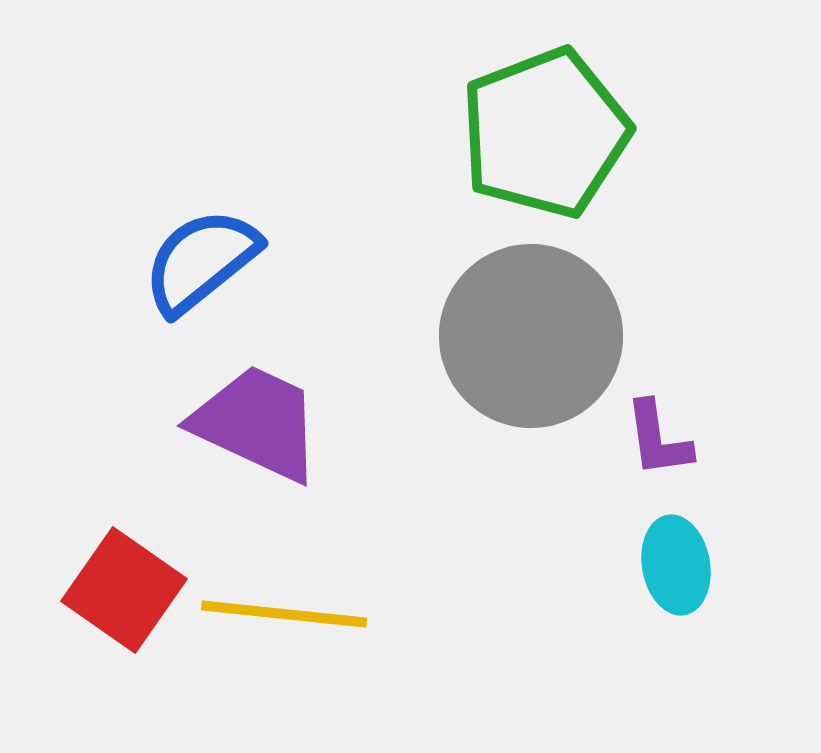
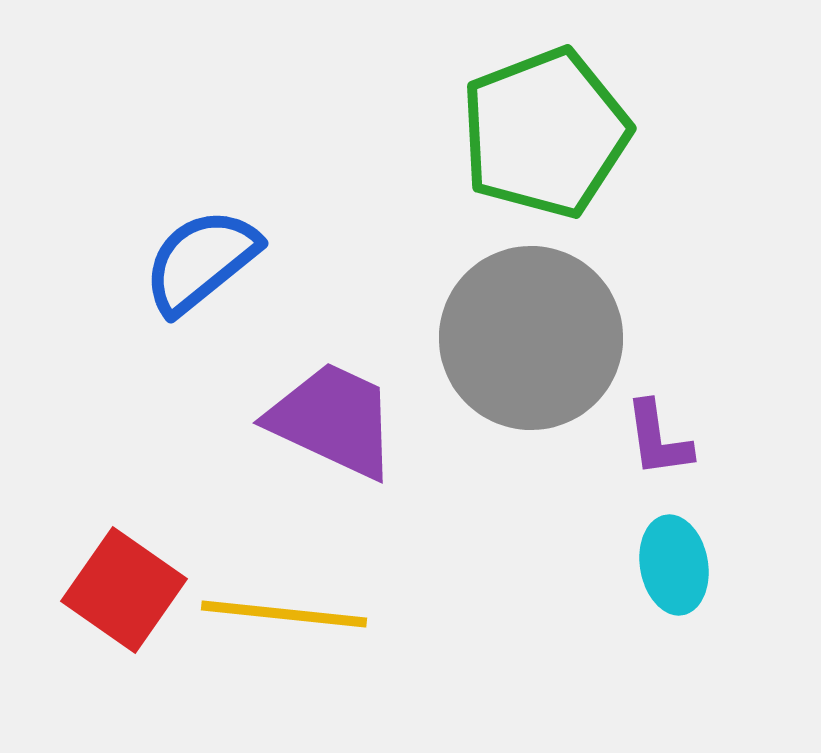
gray circle: moved 2 px down
purple trapezoid: moved 76 px right, 3 px up
cyan ellipse: moved 2 px left
